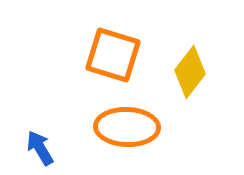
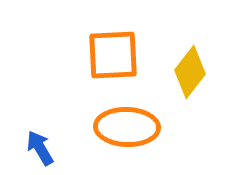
orange square: rotated 20 degrees counterclockwise
